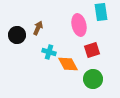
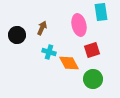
brown arrow: moved 4 px right
orange diamond: moved 1 px right, 1 px up
